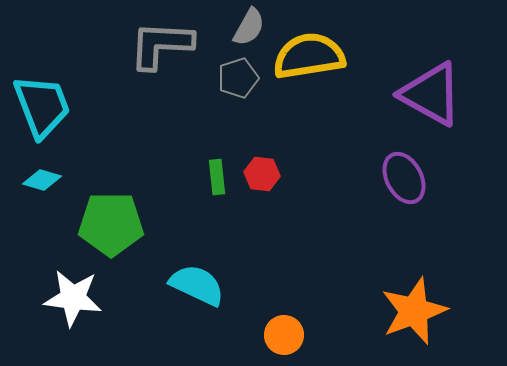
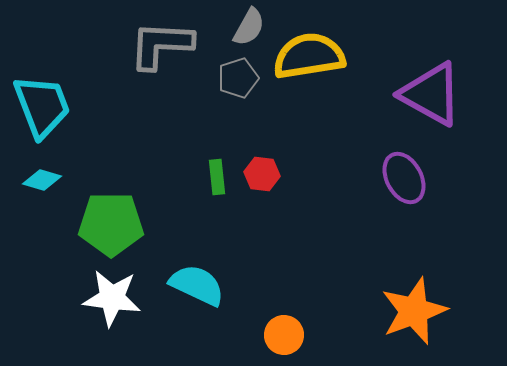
white star: moved 39 px right
